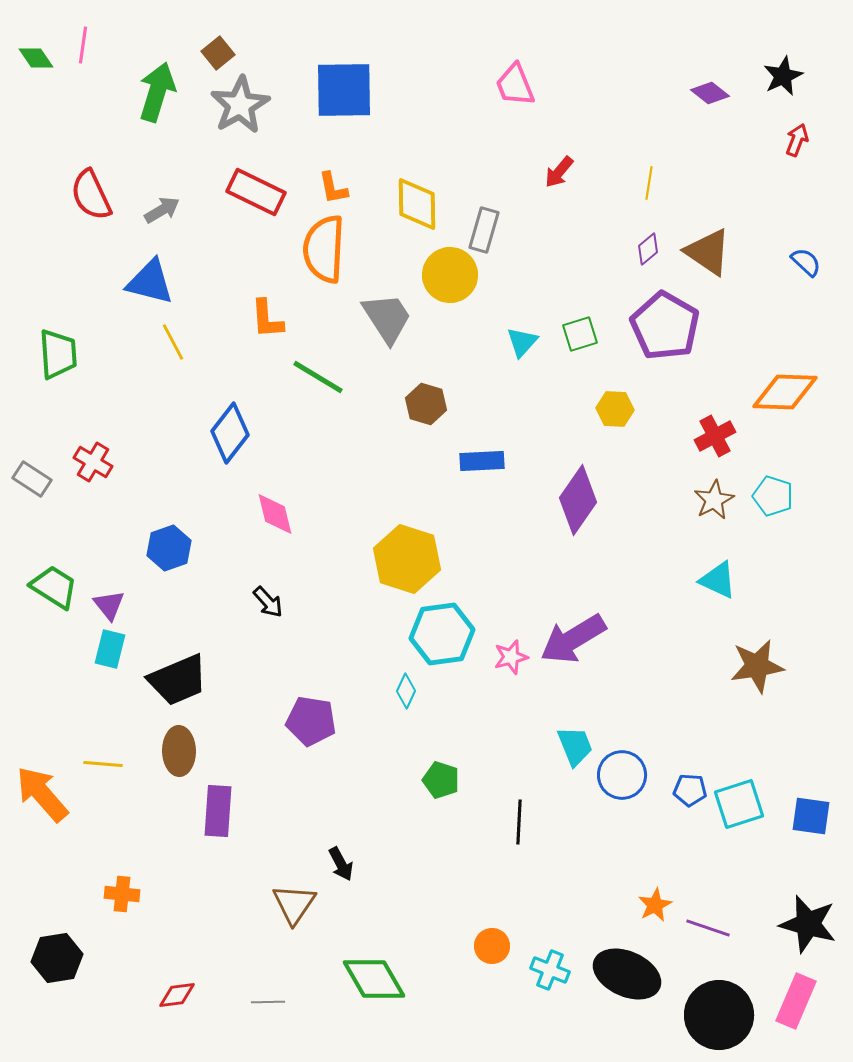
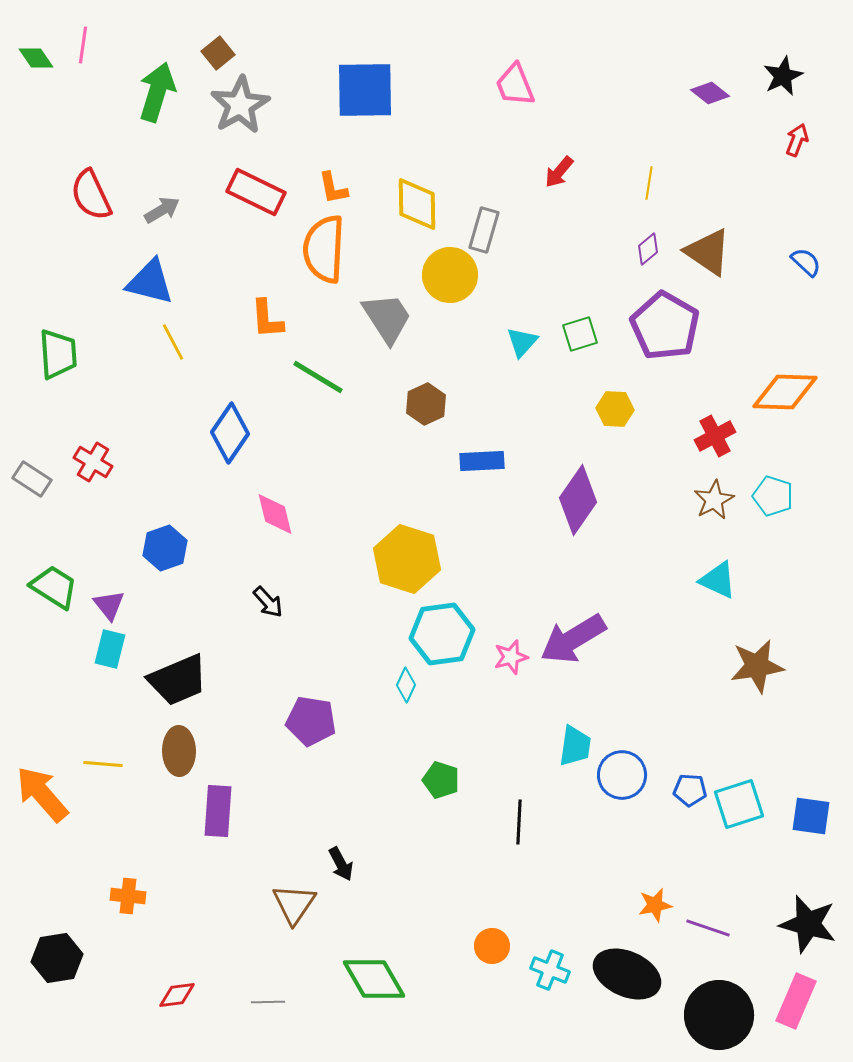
blue square at (344, 90): moved 21 px right
brown hexagon at (426, 404): rotated 18 degrees clockwise
blue diamond at (230, 433): rotated 4 degrees counterclockwise
blue hexagon at (169, 548): moved 4 px left
cyan diamond at (406, 691): moved 6 px up
cyan trapezoid at (575, 746): rotated 30 degrees clockwise
orange cross at (122, 894): moved 6 px right, 2 px down
orange star at (655, 905): rotated 16 degrees clockwise
